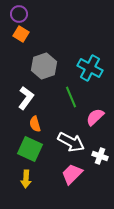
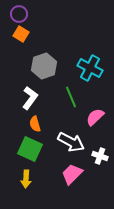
white L-shape: moved 4 px right
